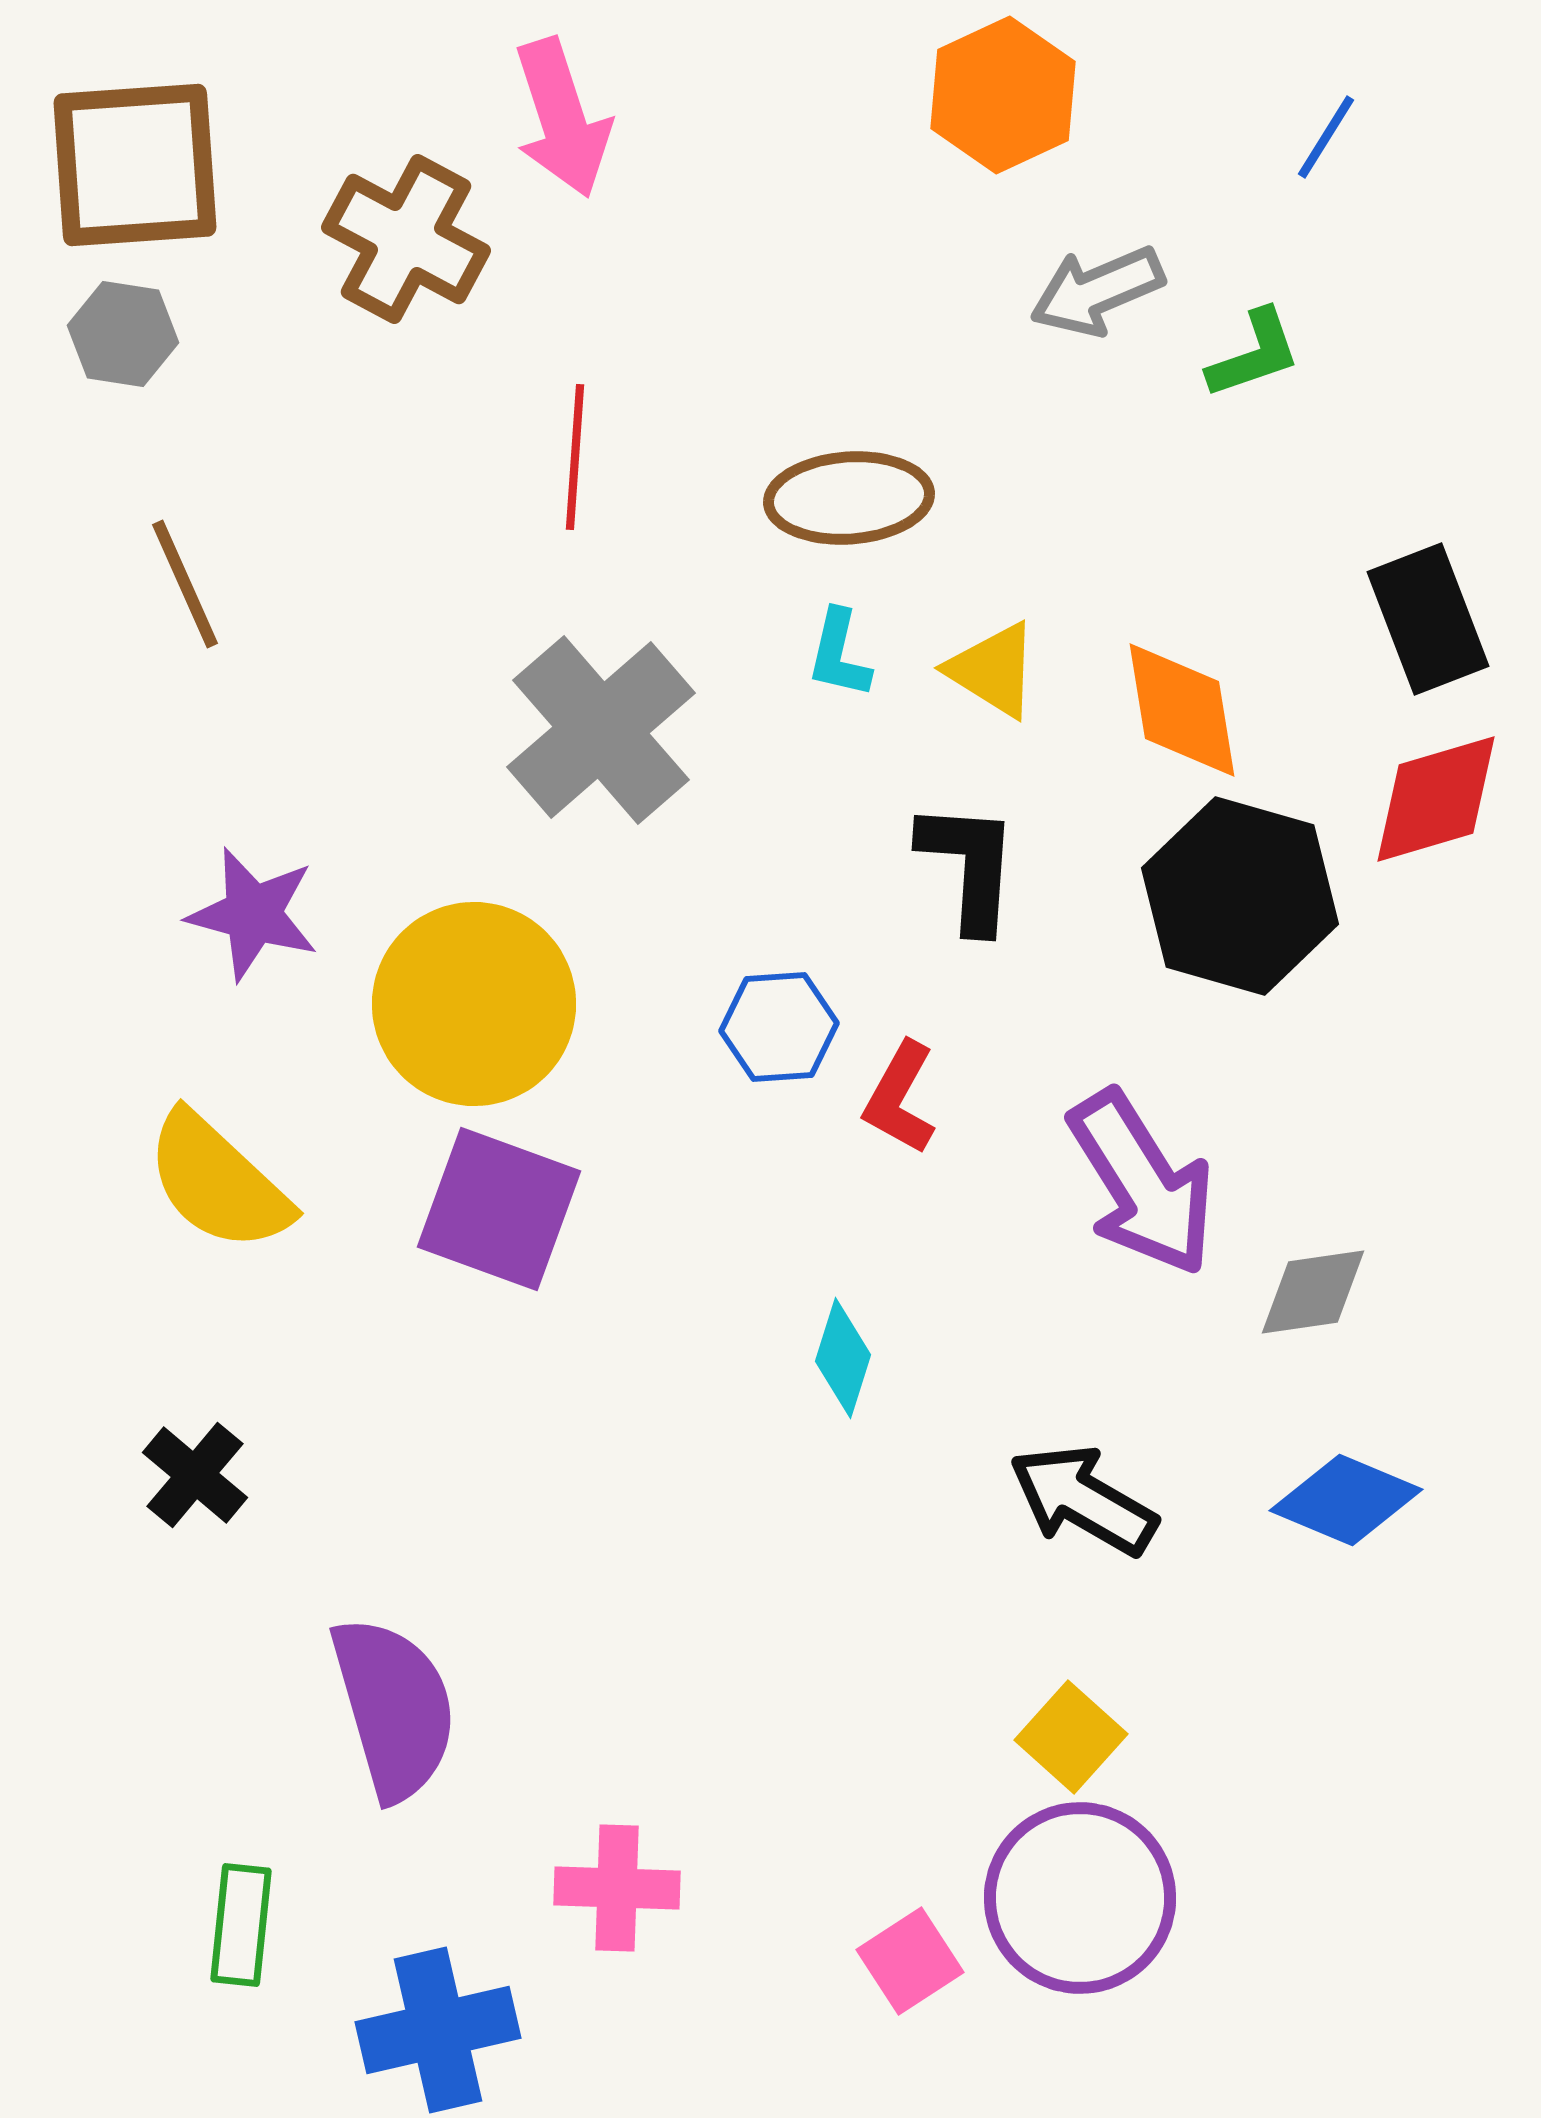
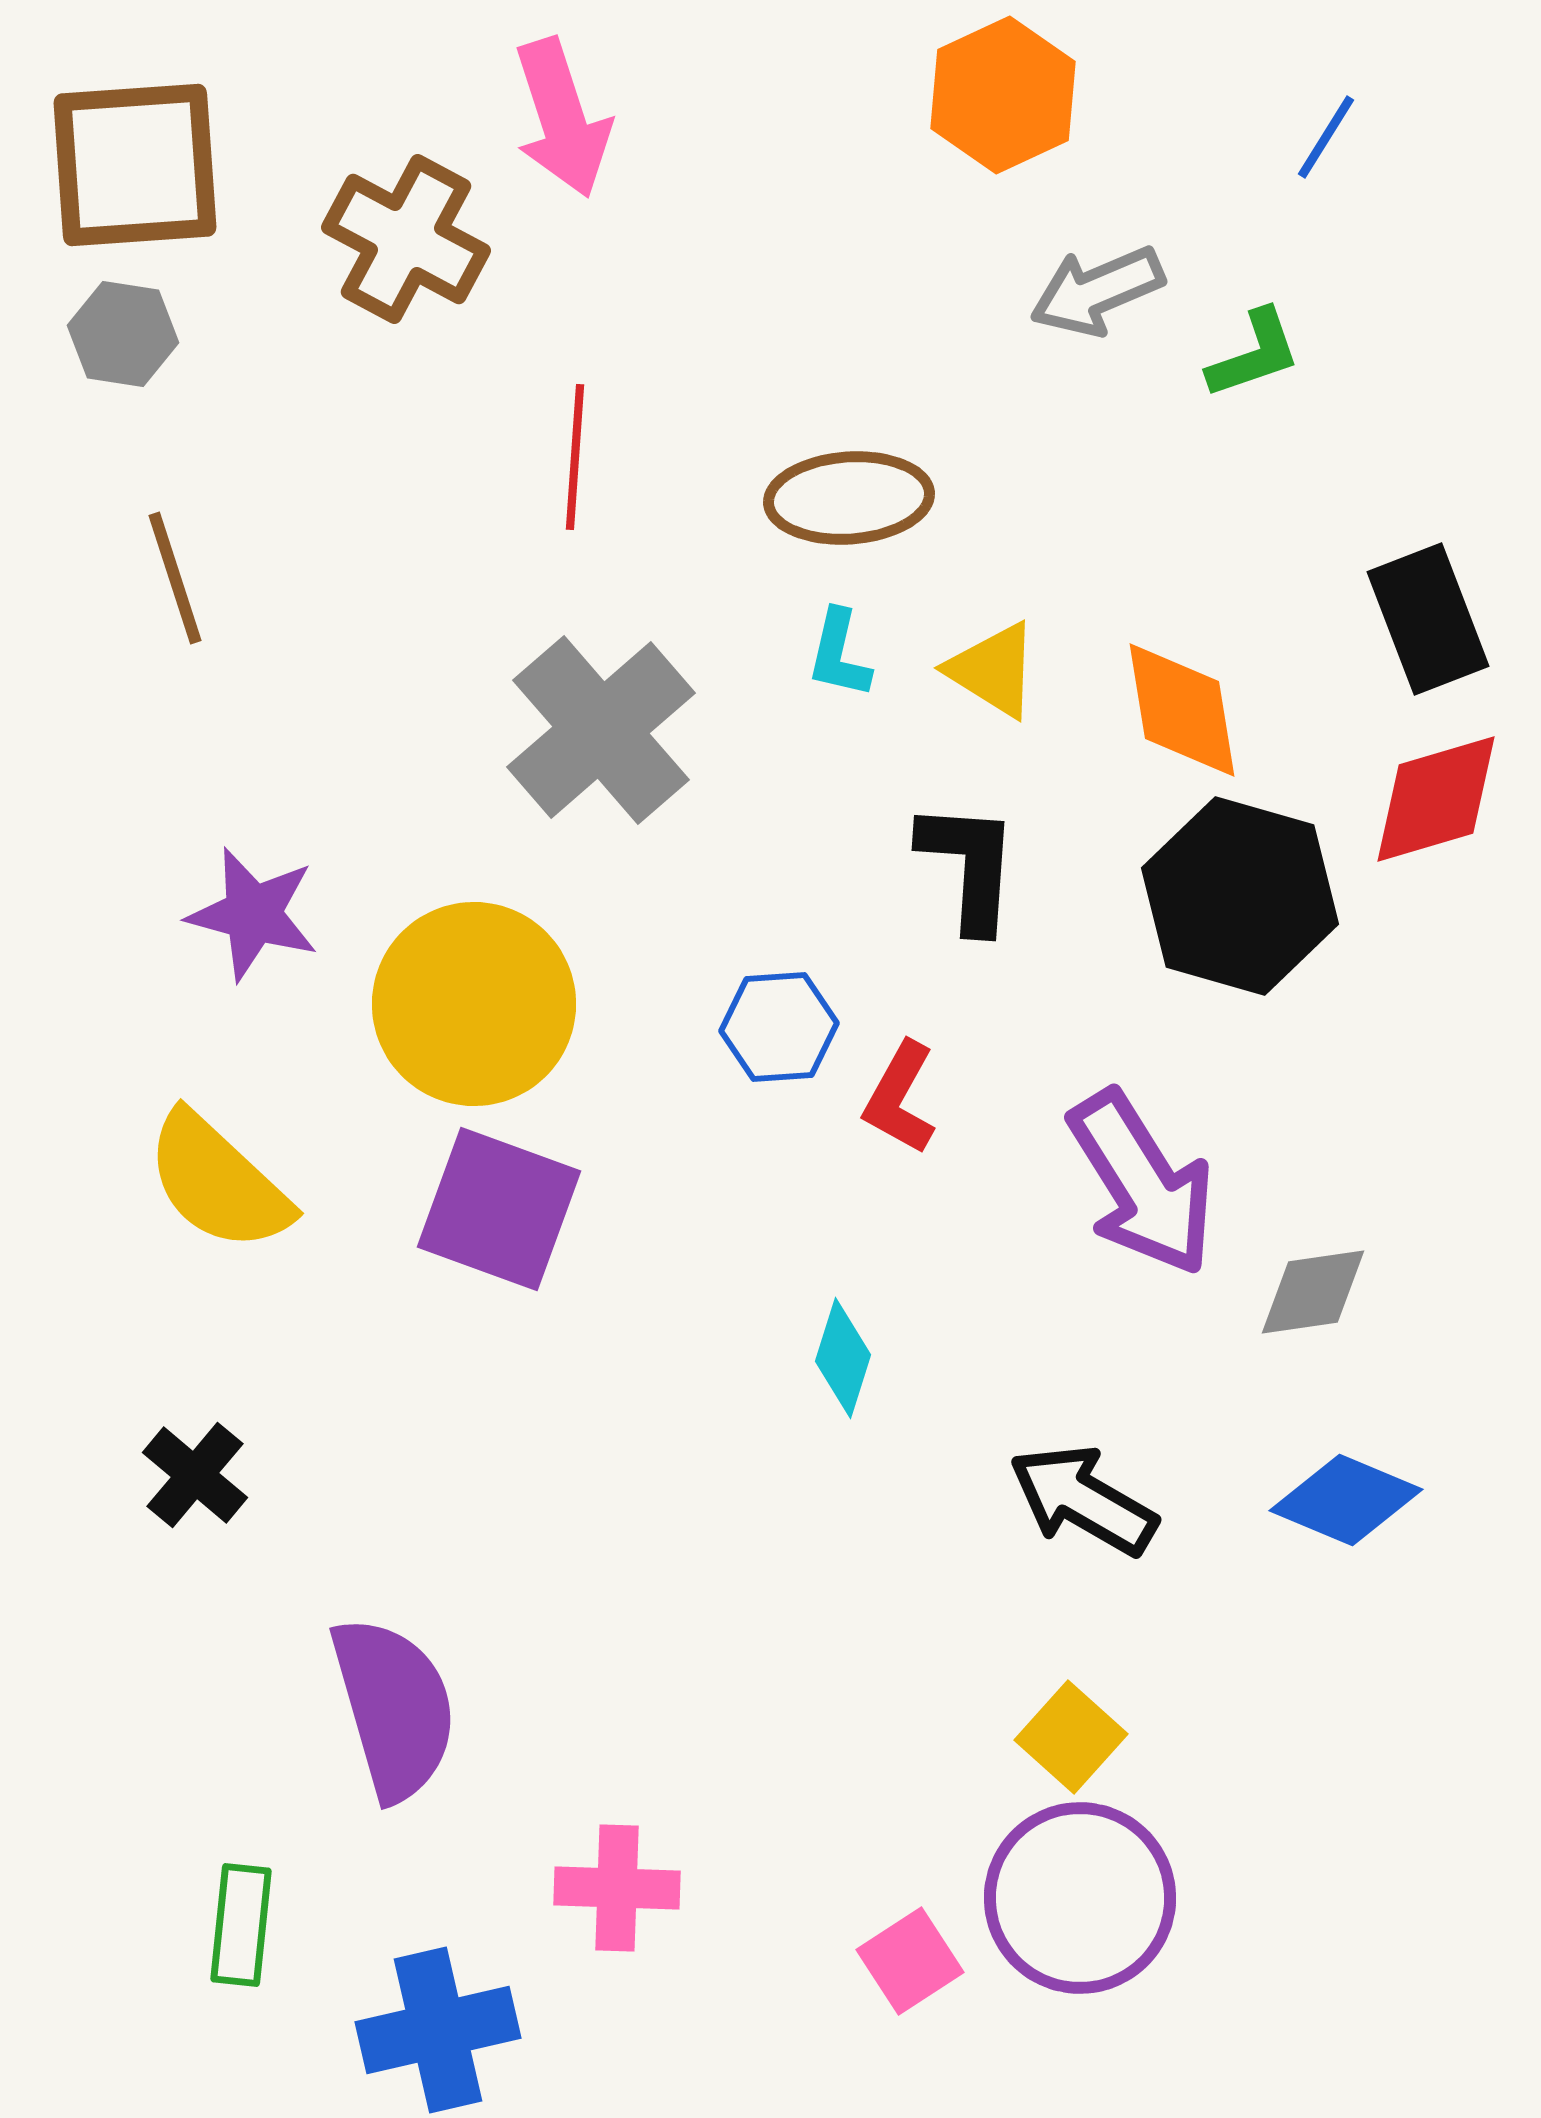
brown line: moved 10 px left, 6 px up; rotated 6 degrees clockwise
